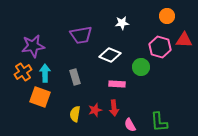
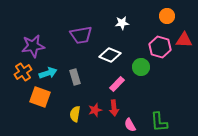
cyan arrow: moved 3 px right; rotated 72 degrees clockwise
pink rectangle: rotated 49 degrees counterclockwise
